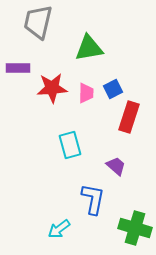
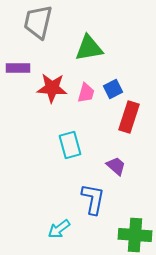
red star: rotated 8 degrees clockwise
pink trapezoid: rotated 15 degrees clockwise
green cross: moved 7 px down; rotated 12 degrees counterclockwise
